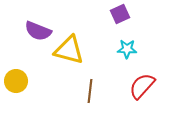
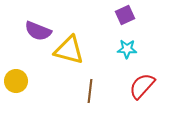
purple square: moved 5 px right, 1 px down
